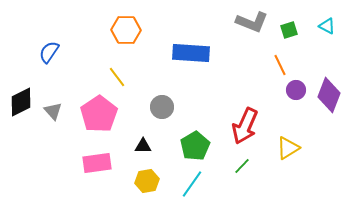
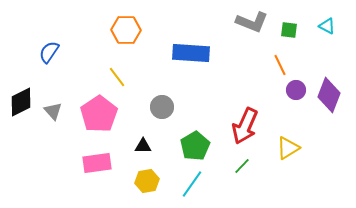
green square: rotated 24 degrees clockwise
